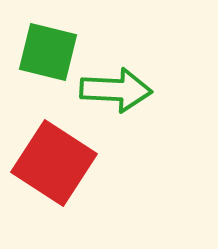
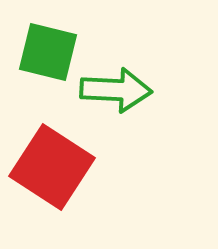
red square: moved 2 px left, 4 px down
